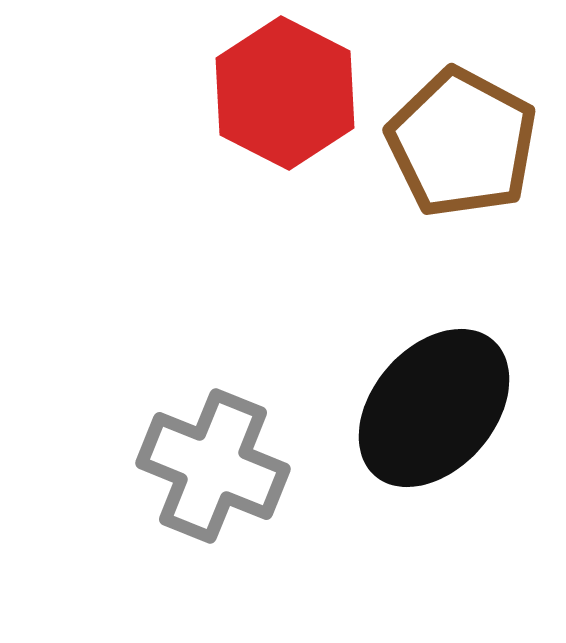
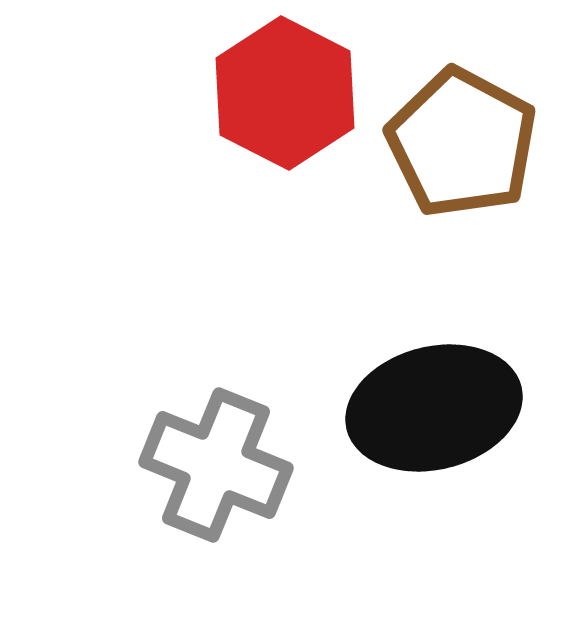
black ellipse: rotated 35 degrees clockwise
gray cross: moved 3 px right, 1 px up
